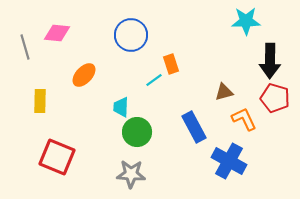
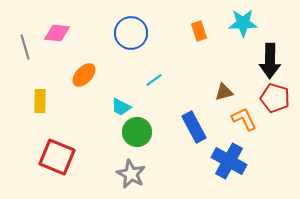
cyan star: moved 3 px left, 2 px down
blue circle: moved 2 px up
orange rectangle: moved 28 px right, 33 px up
cyan trapezoid: rotated 65 degrees counterclockwise
gray star: rotated 24 degrees clockwise
